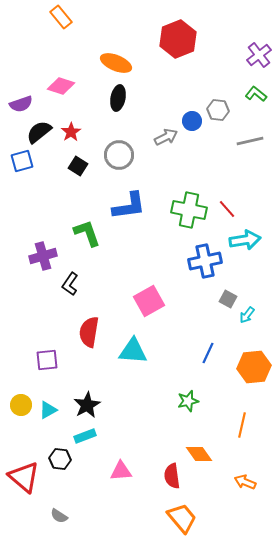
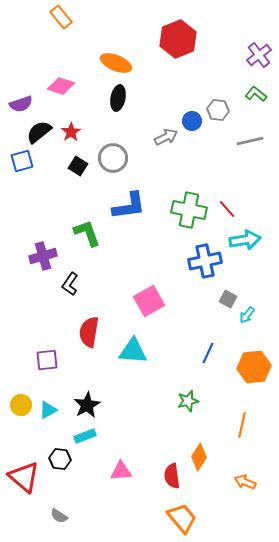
gray circle at (119, 155): moved 6 px left, 3 px down
orange diamond at (199, 454): moved 3 px down; rotated 68 degrees clockwise
